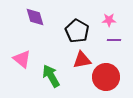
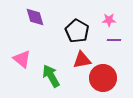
red circle: moved 3 px left, 1 px down
